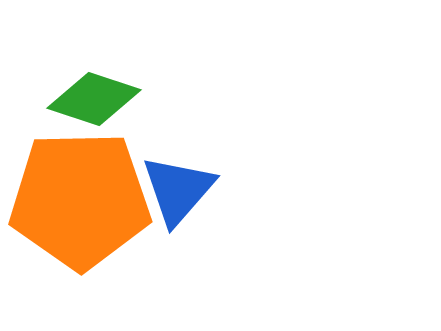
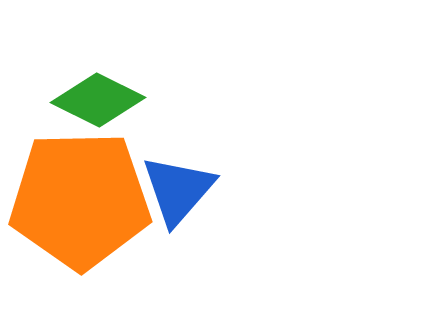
green diamond: moved 4 px right, 1 px down; rotated 8 degrees clockwise
